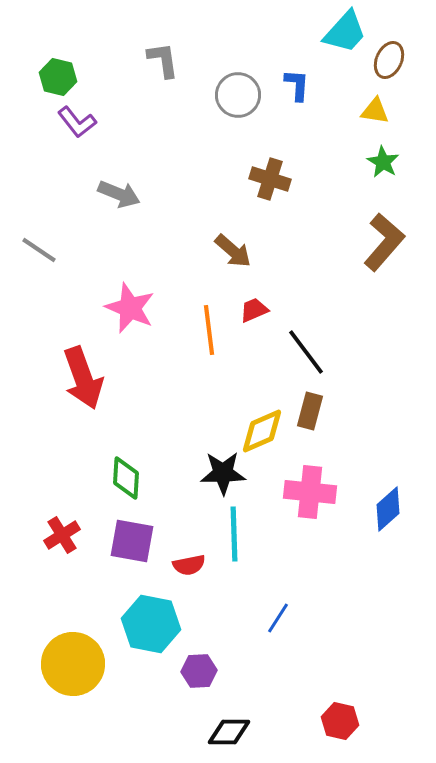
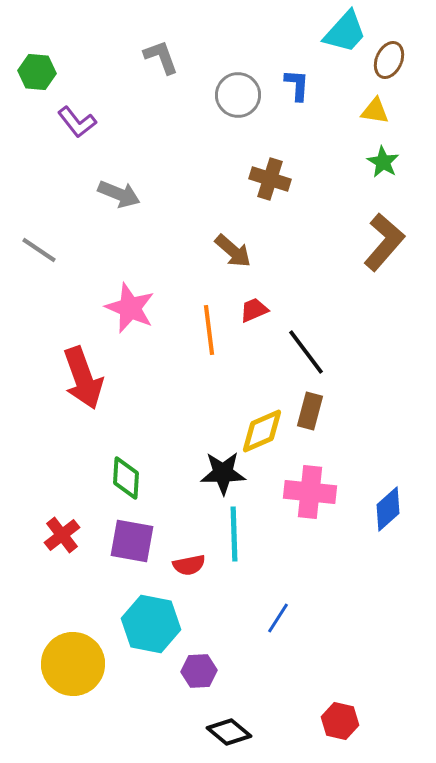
gray L-shape: moved 2 px left, 3 px up; rotated 12 degrees counterclockwise
green hexagon: moved 21 px left, 5 px up; rotated 9 degrees counterclockwise
red cross: rotated 6 degrees counterclockwise
black diamond: rotated 39 degrees clockwise
